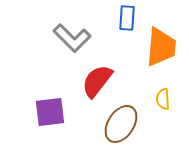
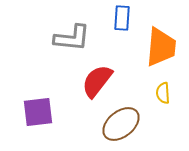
blue rectangle: moved 5 px left
gray L-shape: rotated 39 degrees counterclockwise
yellow semicircle: moved 6 px up
purple square: moved 12 px left
brown ellipse: rotated 18 degrees clockwise
